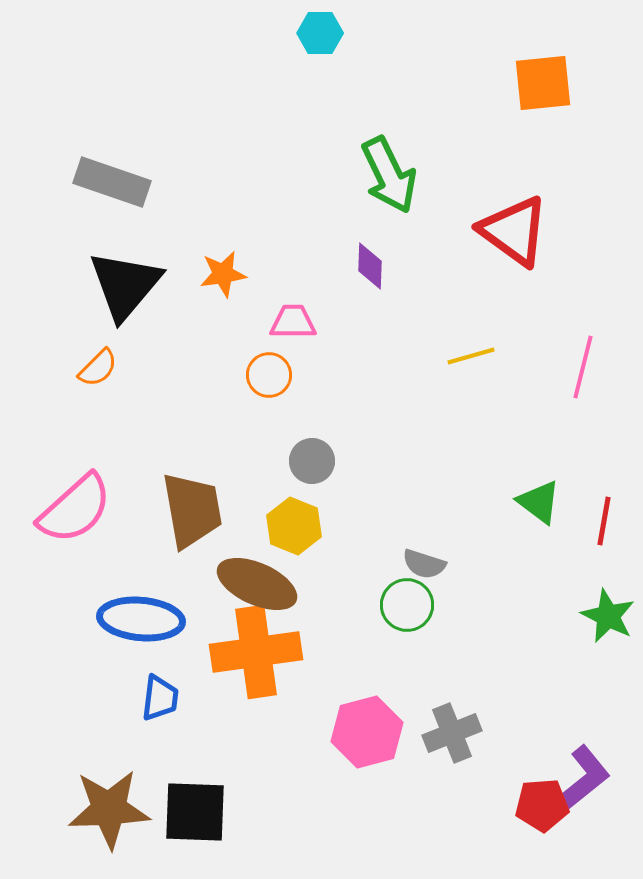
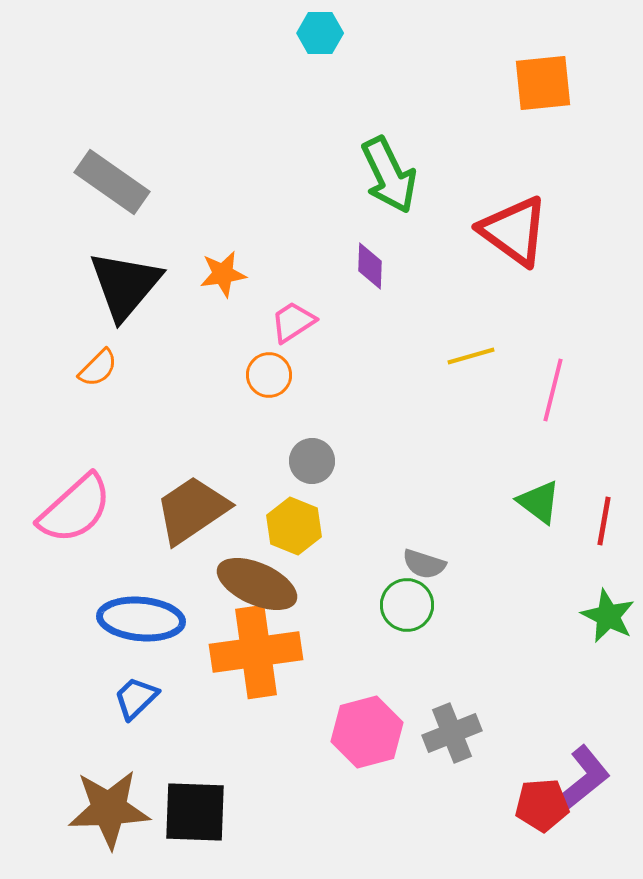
gray rectangle: rotated 16 degrees clockwise
pink trapezoid: rotated 33 degrees counterclockwise
pink line: moved 30 px left, 23 px down
brown trapezoid: rotated 114 degrees counterclockwise
blue trapezoid: moved 24 px left; rotated 141 degrees counterclockwise
